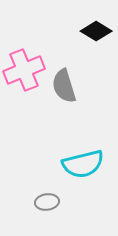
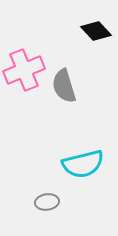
black diamond: rotated 16 degrees clockwise
